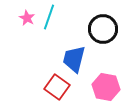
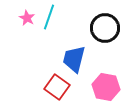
black circle: moved 2 px right, 1 px up
